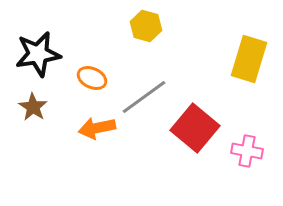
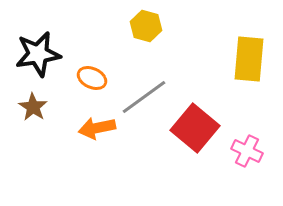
yellow rectangle: rotated 12 degrees counterclockwise
pink cross: rotated 16 degrees clockwise
